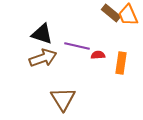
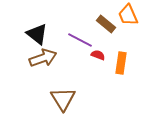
brown rectangle: moved 5 px left, 11 px down
black triangle: moved 5 px left; rotated 20 degrees clockwise
purple line: moved 3 px right, 6 px up; rotated 15 degrees clockwise
red semicircle: rotated 24 degrees clockwise
